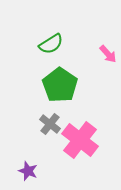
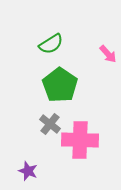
pink cross: rotated 36 degrees counterclockwise
